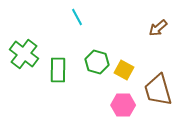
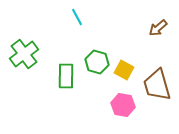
green cross: rotated 16 degrees clockwise
green rectangle: moved 8 px right, 6 px down
brown trapezoid: moved 1 px left, 5 px up
pink hexagon: rotated 10 degrees clockwise
